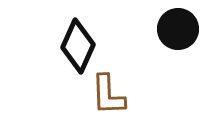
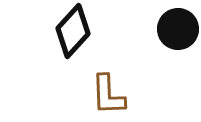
black diamond: moved 5 px left, 15 px up; rotated 18 degrees clockwise
